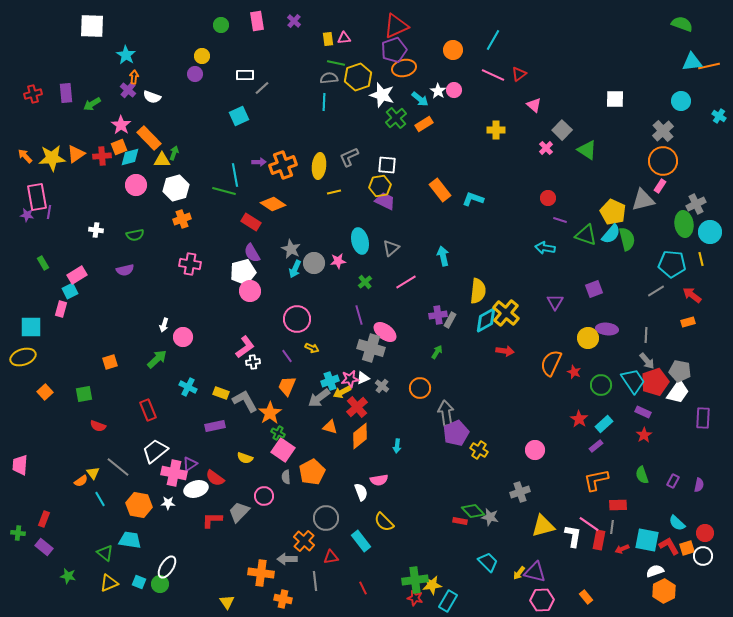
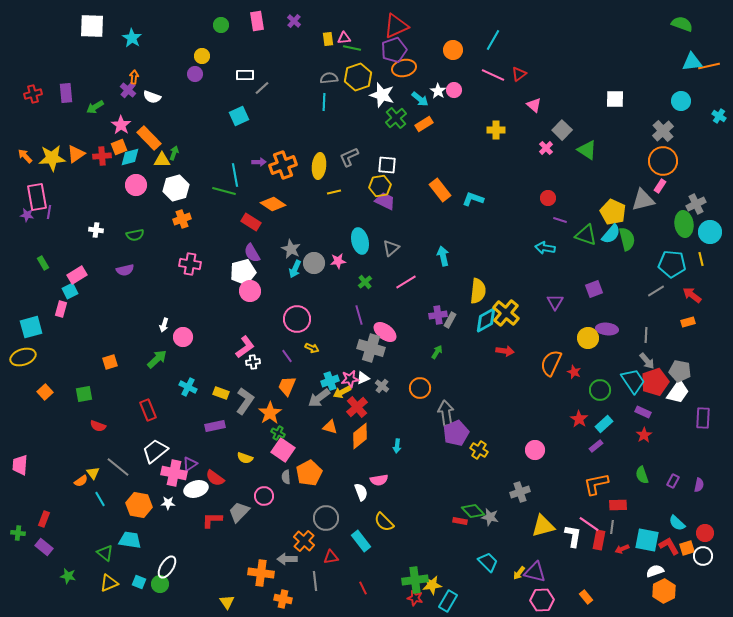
cyan star at (126, 55): moved 6 px right, 17 px up
green line at (336, 63): moved 16 px right, 15 px up
green arrow at (92, 104): moved 3 px right, 3 px down
cyan square at (31, 327): rotated 15 degrees counterclockwise
green circle at (601, 385): moved 1 px left, 5 px down
gray L-shape at (245, 401): rotated 64 degrees clockwise
orange pentagon at (312, 472): moved 3 px left, 1 px down
orange L-shape at (596, 480): moved 4 px down
